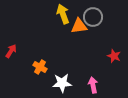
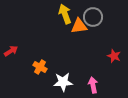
yellow arrow: moved 2 px right
red arrow: rotated 24 degrees clockwise
white star: moved 1 px right, 1 px up
